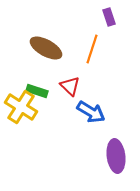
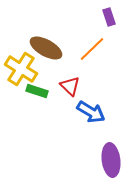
orange line: rotated 28 degrees clockwise
yellow cross: moved 38 px up
purple ellipse: moved 5 px left, 4 px down
